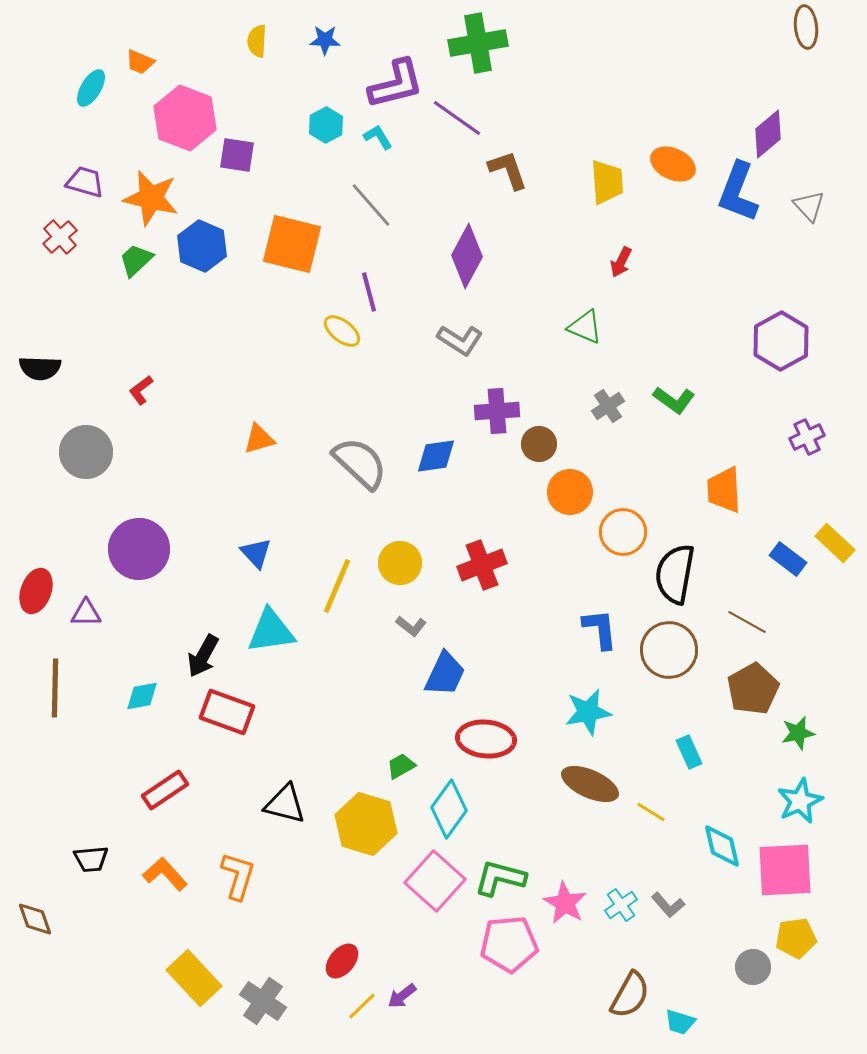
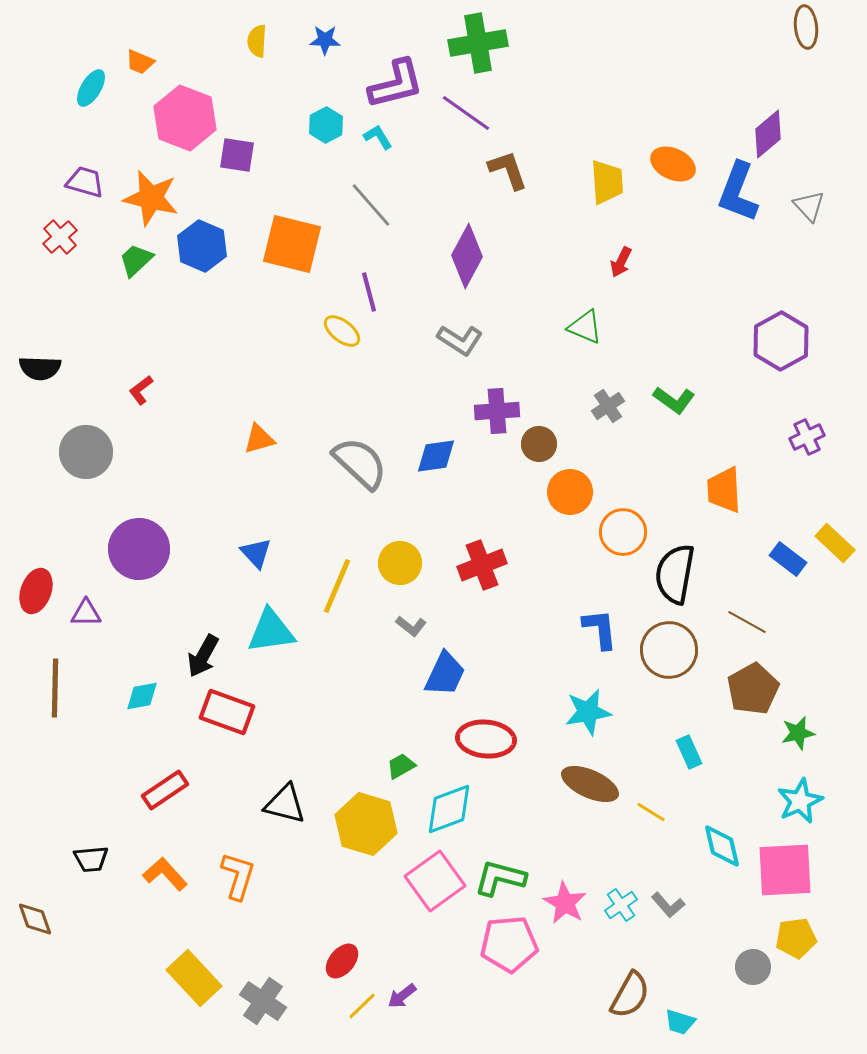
purple line at (457, 118): moved 9 px right, 5 px up
cyan diamond at (449, 809): rotated 34 degrees clockwise
pink square at (435, 881): rotated 12 degrees clockwise
